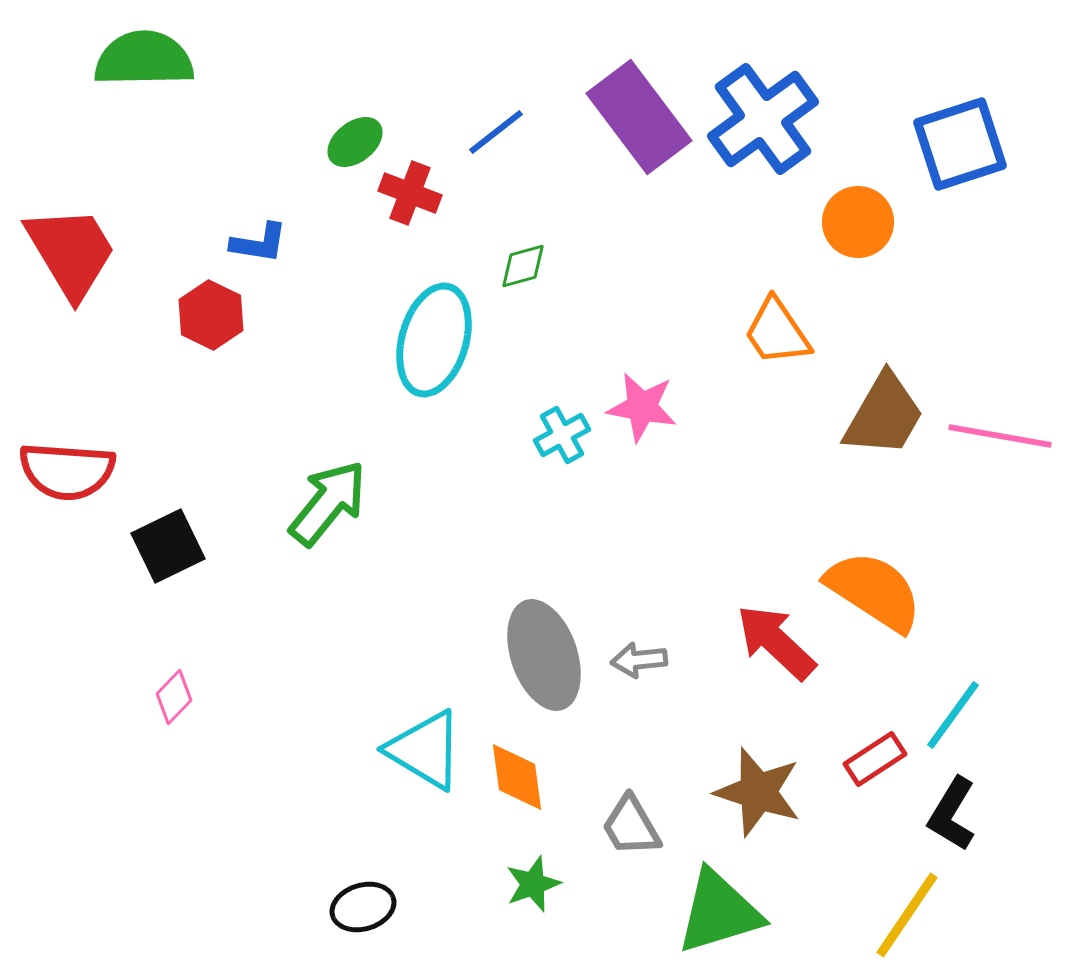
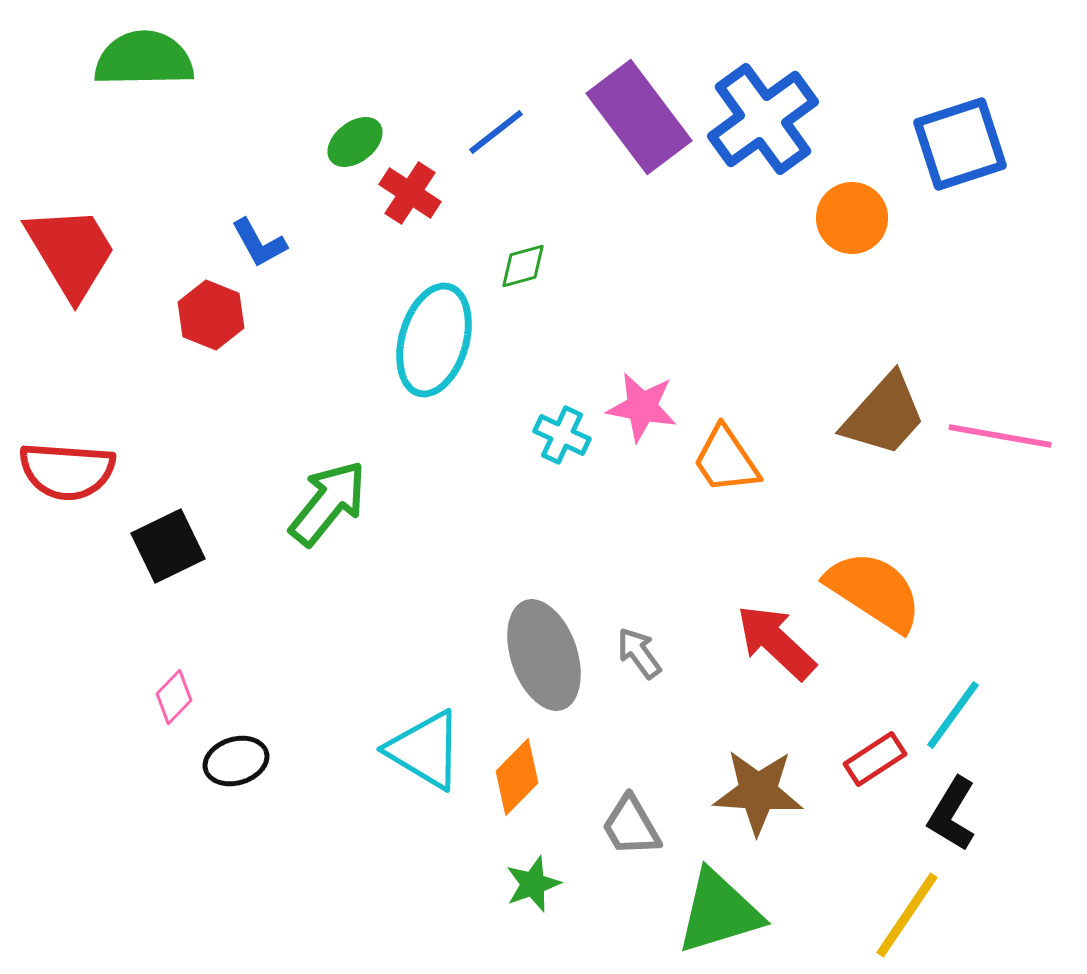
red cross: rotated 12 degrees clockwise
orange circle: moved 6 px left, 4 px up
blue L-shape: rotated 52 degrees clockwise
red hexagon: rotated 4 degrees counterclockwise
orange trapezoid: moved 51 px left, 128 px down
brown trapezoid: rotated 12 degrees clockwise
cyan cross: rotated 36 degrees counterclockwise
gray arrow: moved 7 px up; rotated 60 degrees clockwise
orange diamond: rotated 52 degrees clockwise
brown star: rotated 14 degrees counterclockwise
black ellipse: moved 127 px left, 146 px up
